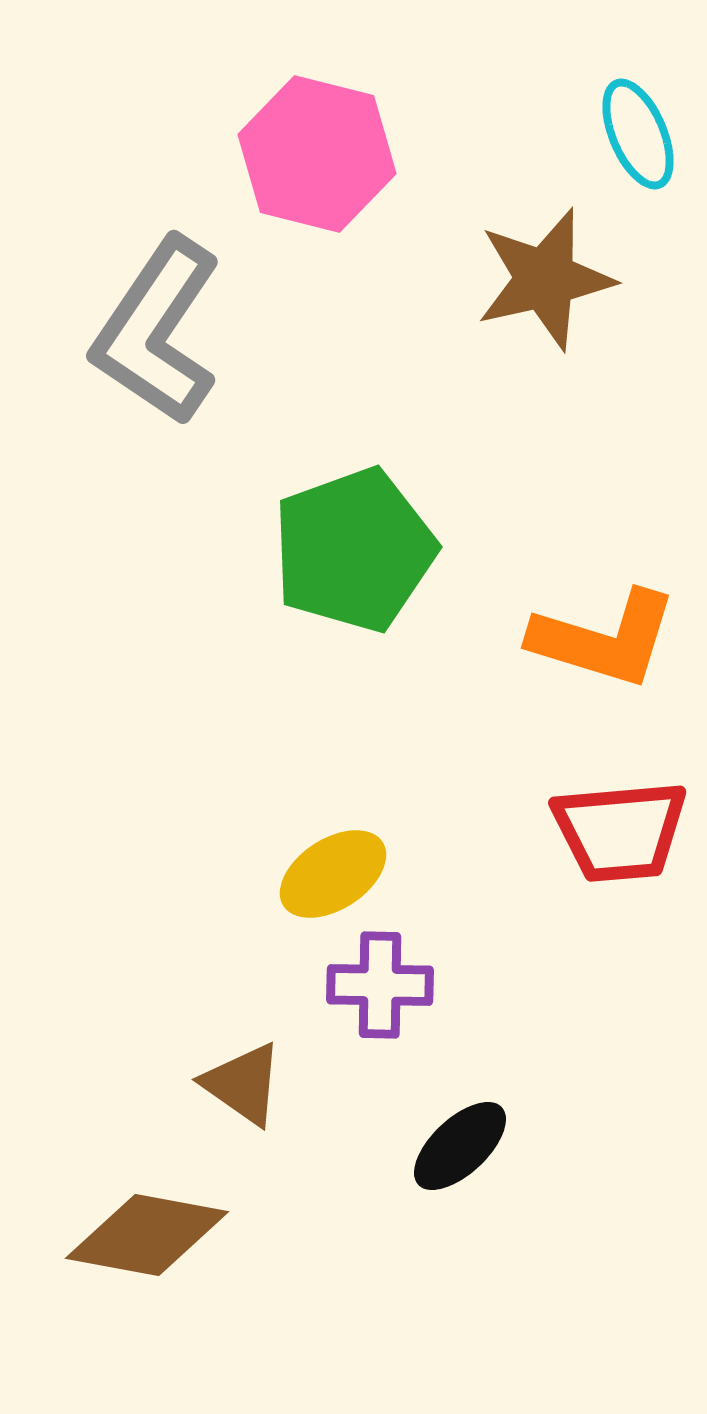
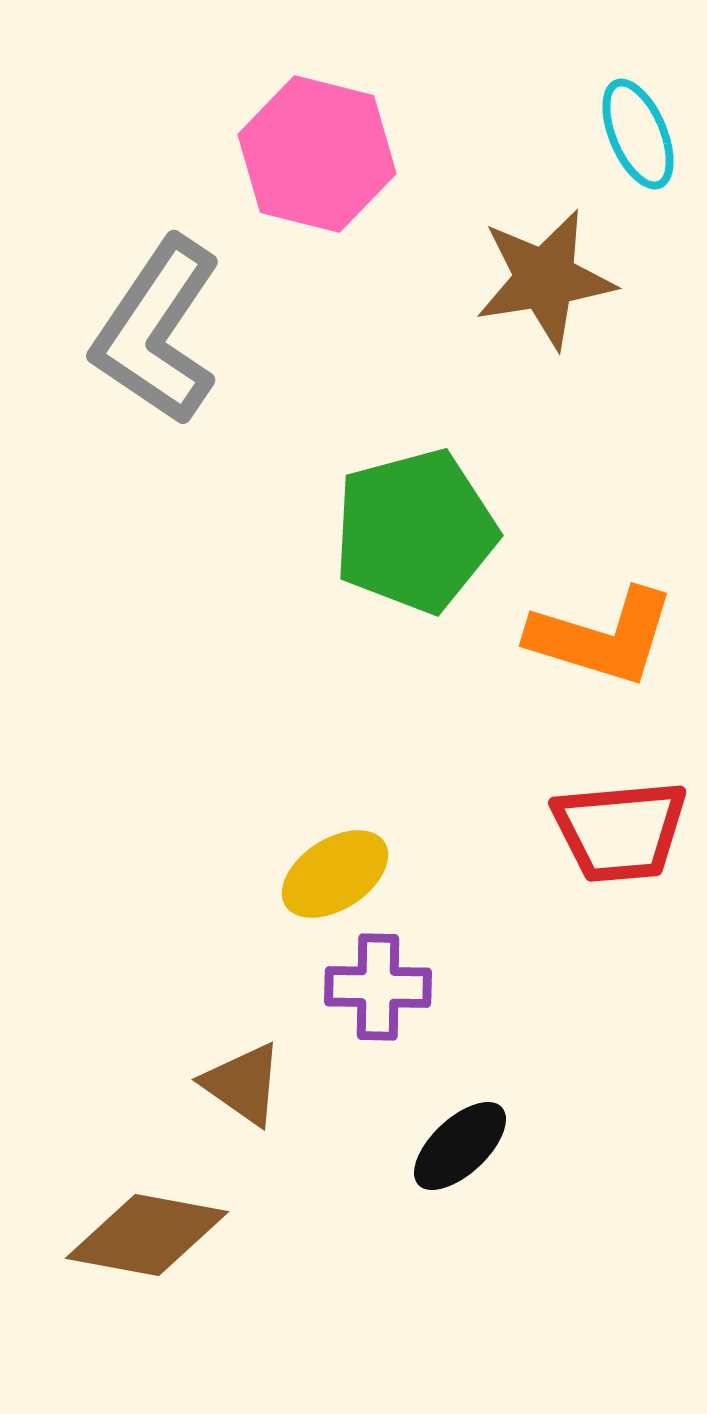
brown star: rotated 4 degrees clockwise
green pentagon: moved 61 px right, 19 px up; rotated 5 degrees clockwise
orange L-shape: moved 2 px left, 2 px up
yellow ellipse: moved 2 px right
purple cross: moved 2 px left, 2 px down
